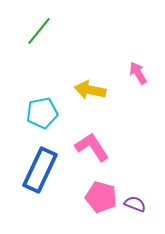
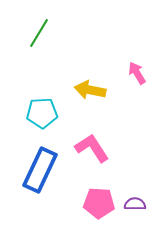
green line: moved 2 px down; rotated 8 degrees counterclockwise
pink arrow: moved 1 px left
cyan pentagon: rotated 8 degrees clockwise
pink L-shape: moved 1 px down
pink pentagon: moved 2 px left, 6 px down; rotated 12 degrees counterclockwise
purple semicircle: rotated 20 degrees counterclockwise
